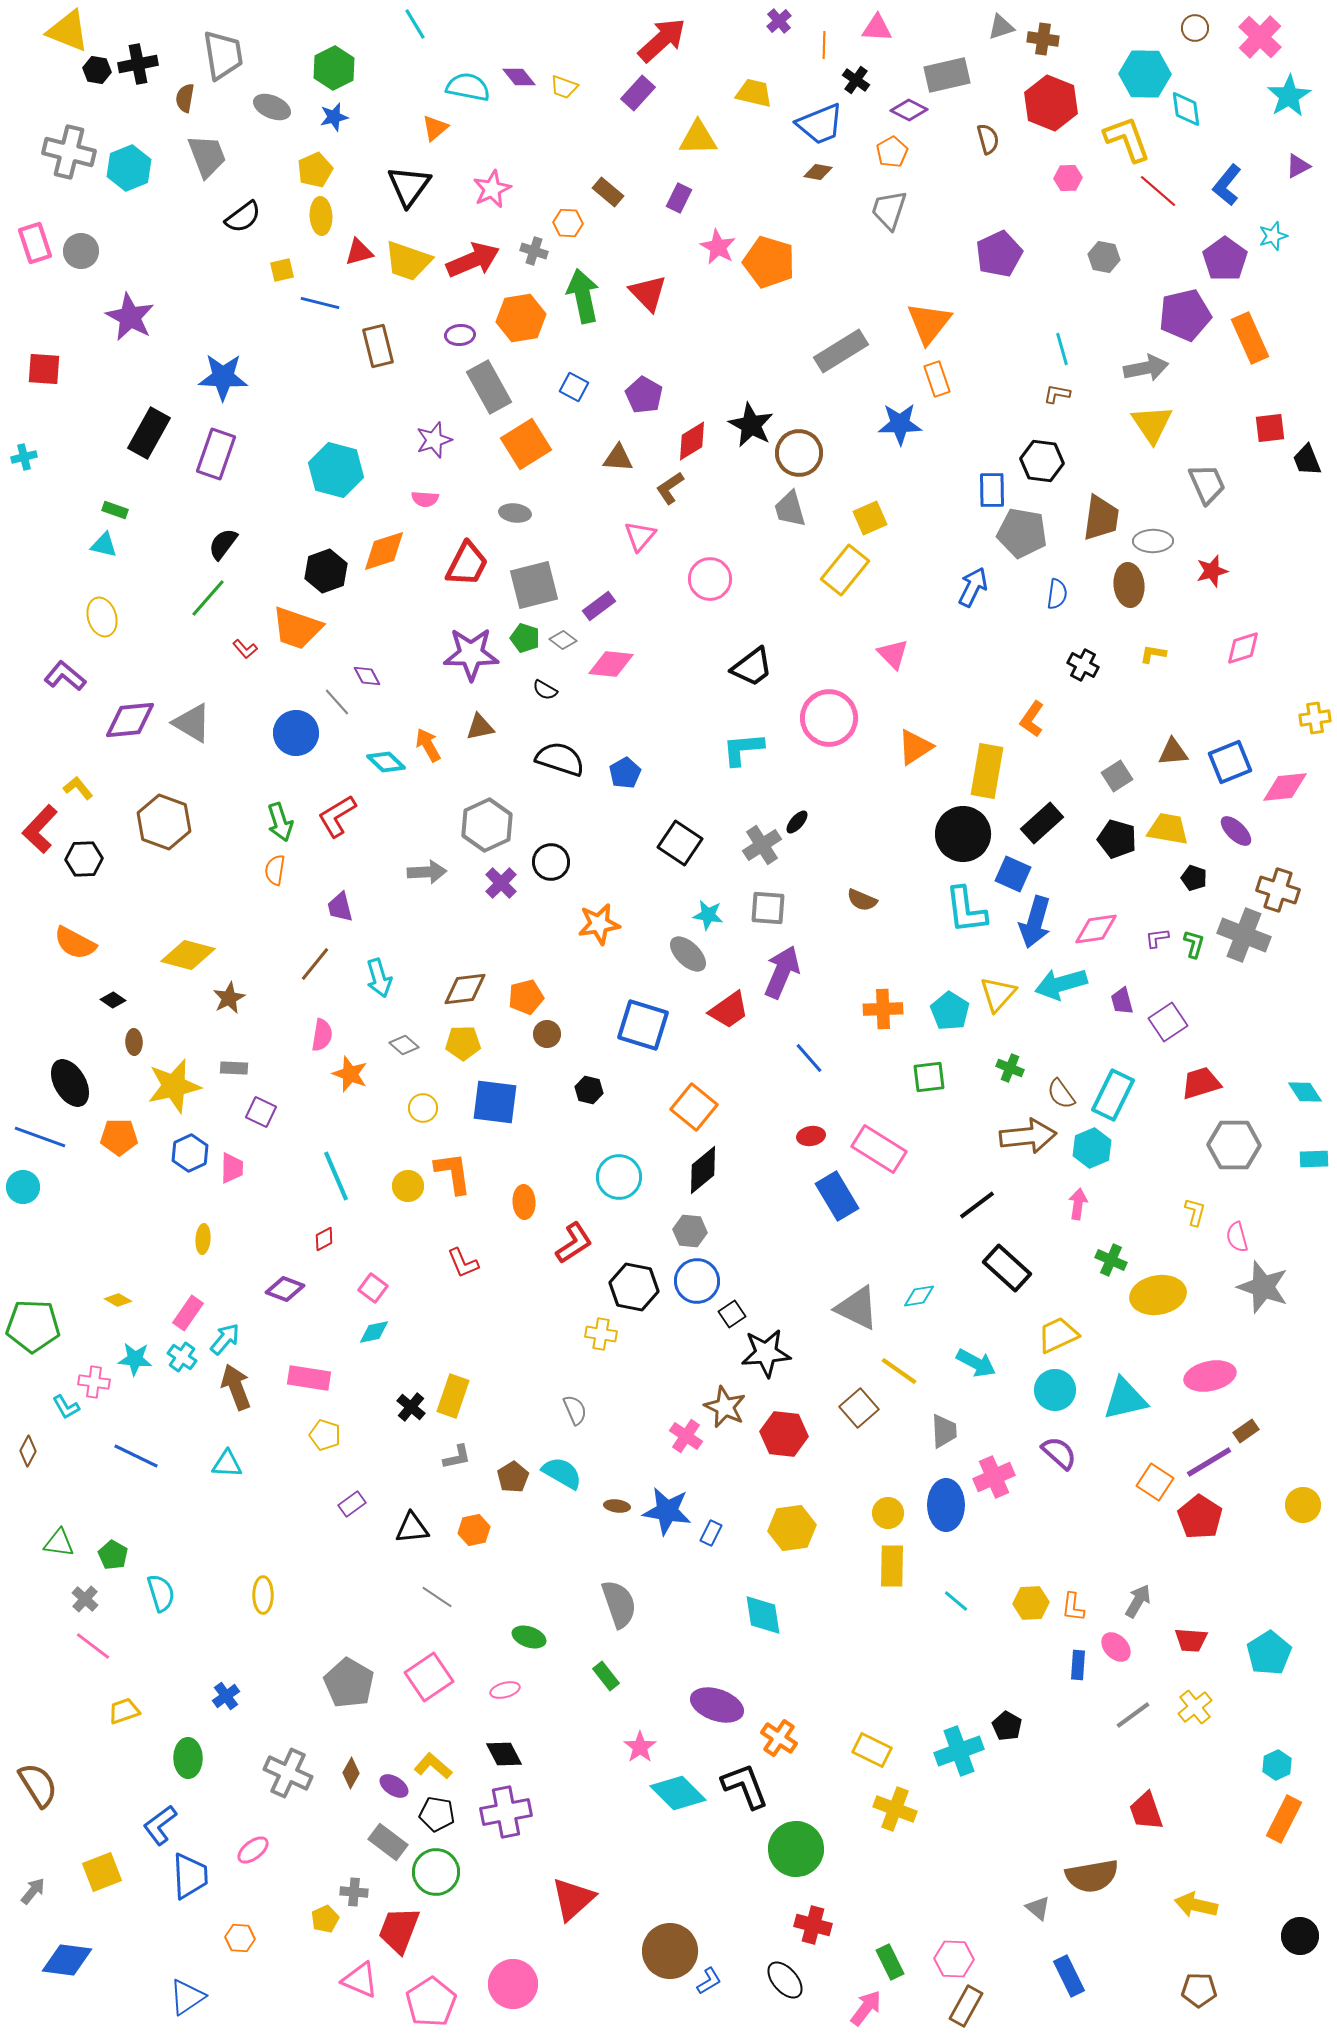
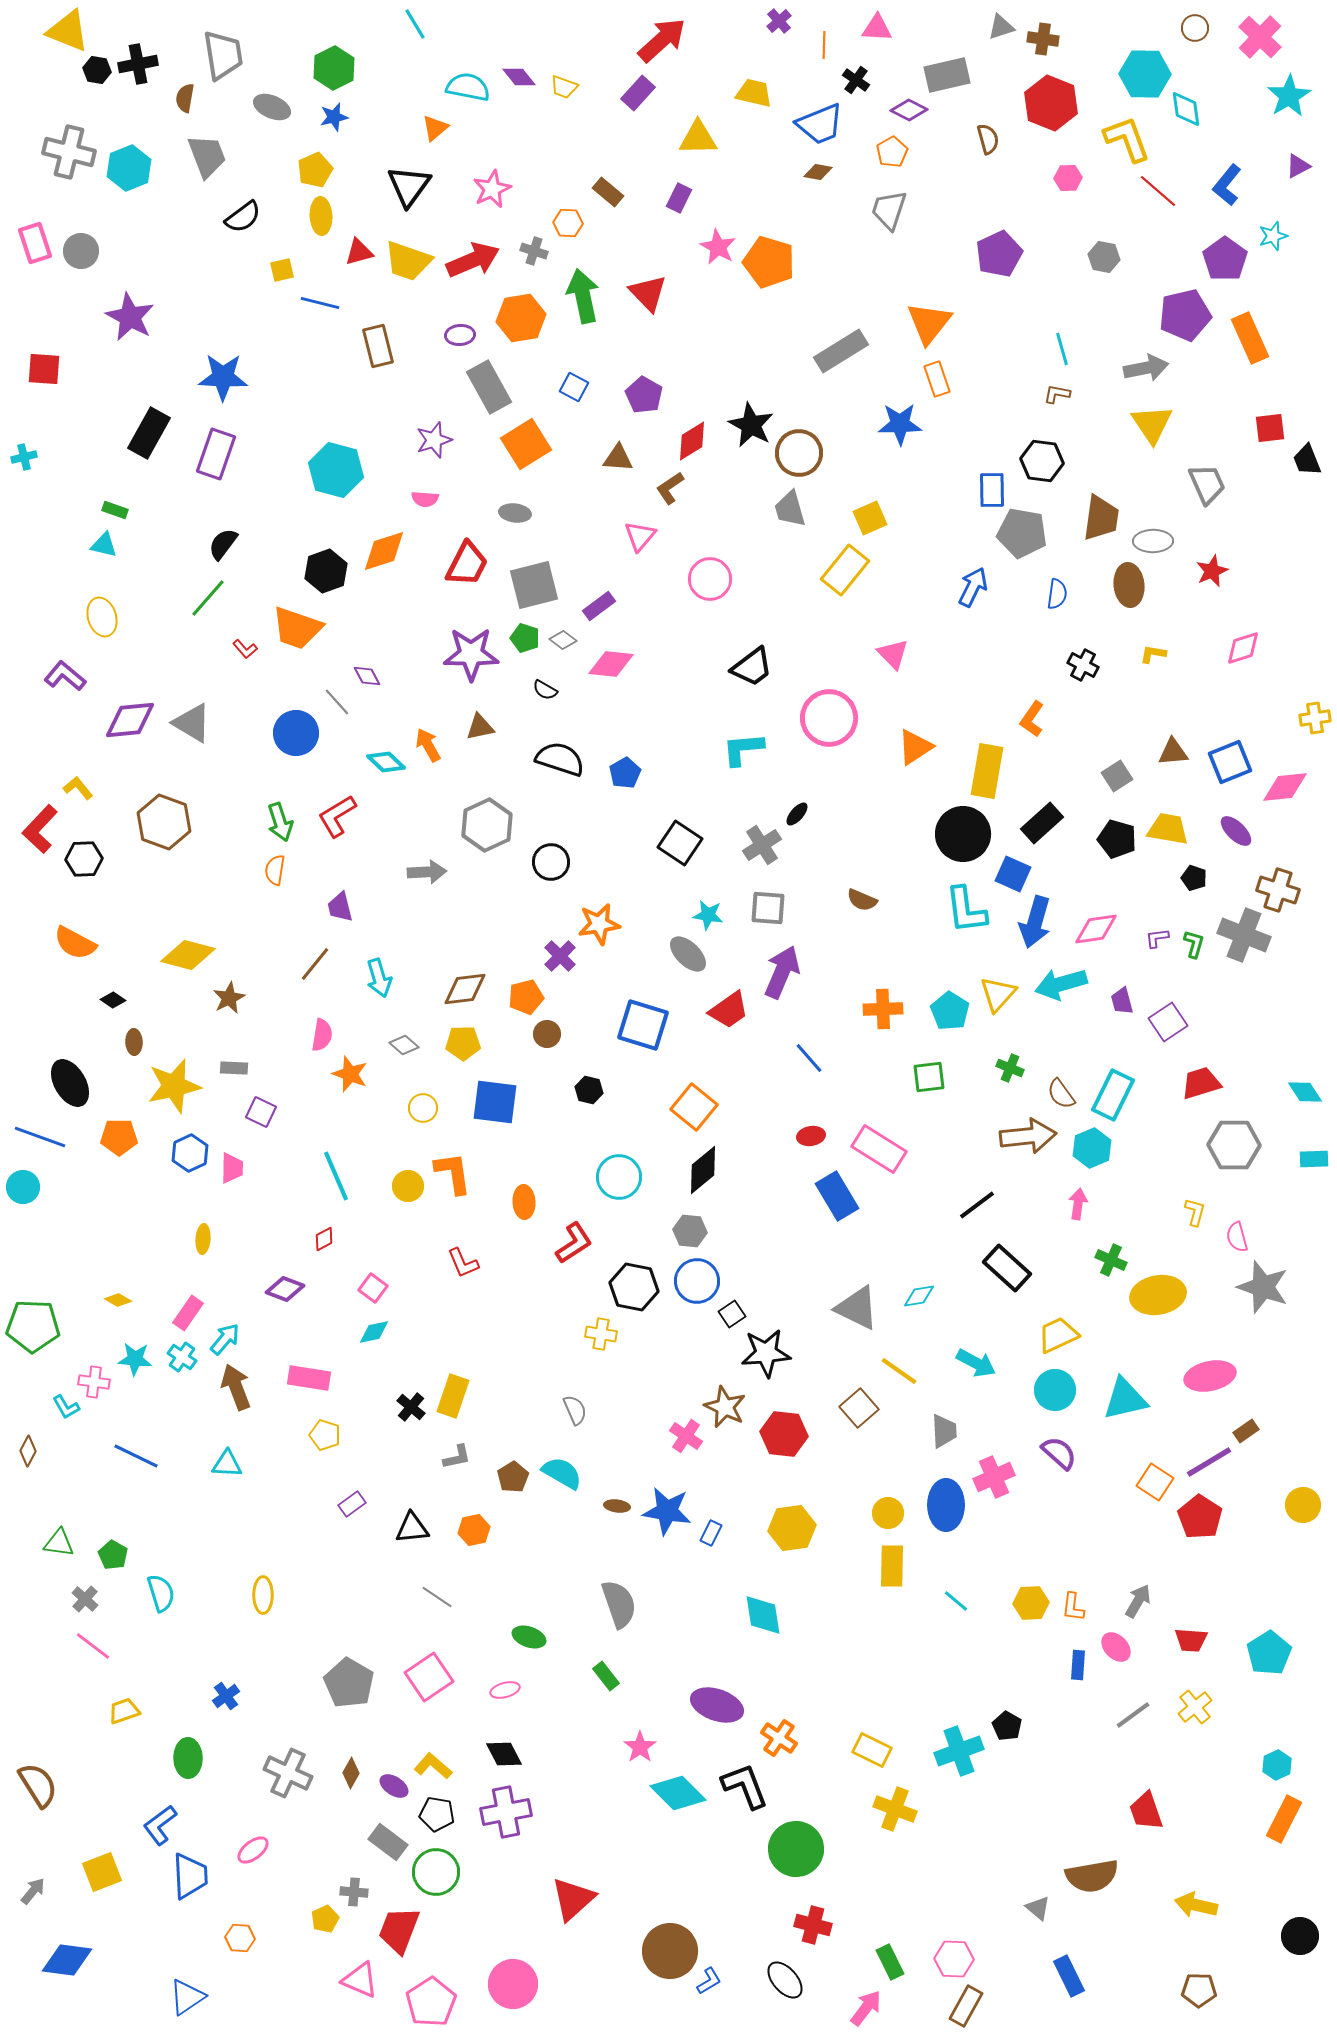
red star at (1212, 571): rotated 8 degrees counterclockwise
black ellipse at (797, 822): moved 8 px up
purple cross at (501, 883): moved 59 px right, 73 px down
